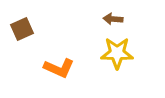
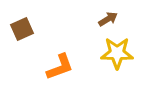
brown arrow: moved 5 px left; rotated 144 degrees clockwise
orange L-shape: moved 1 px right, 1 px up; rotated 44 degrees counterclockwise
